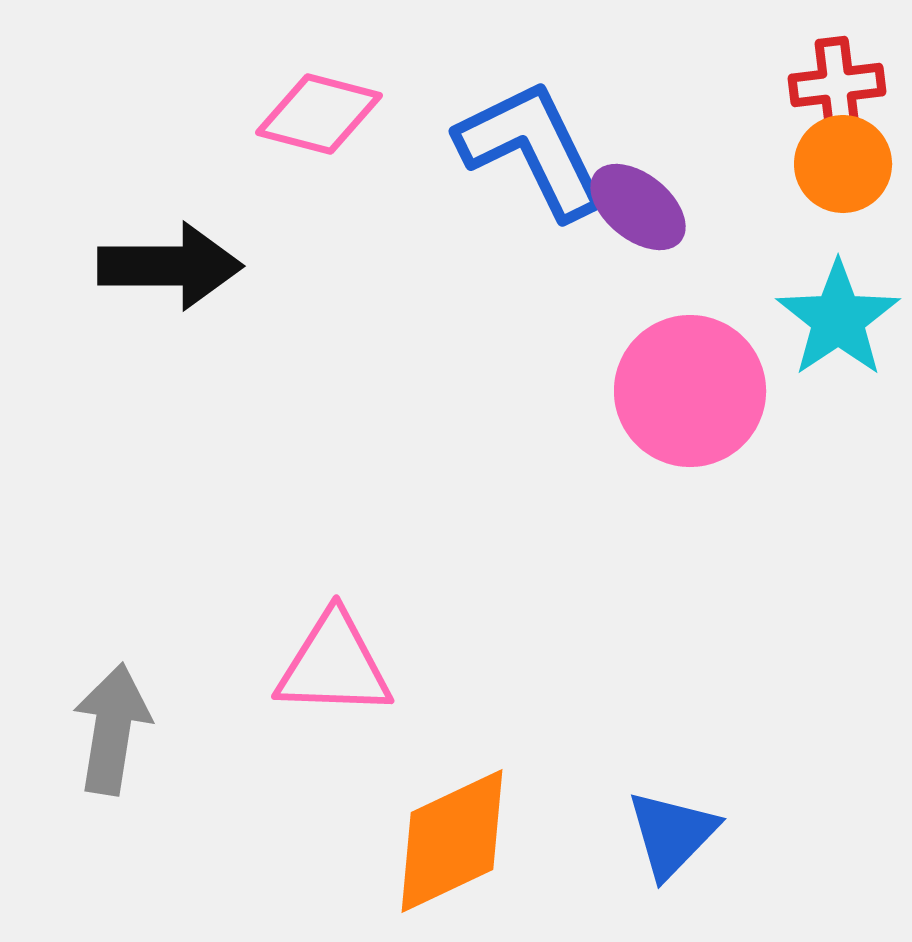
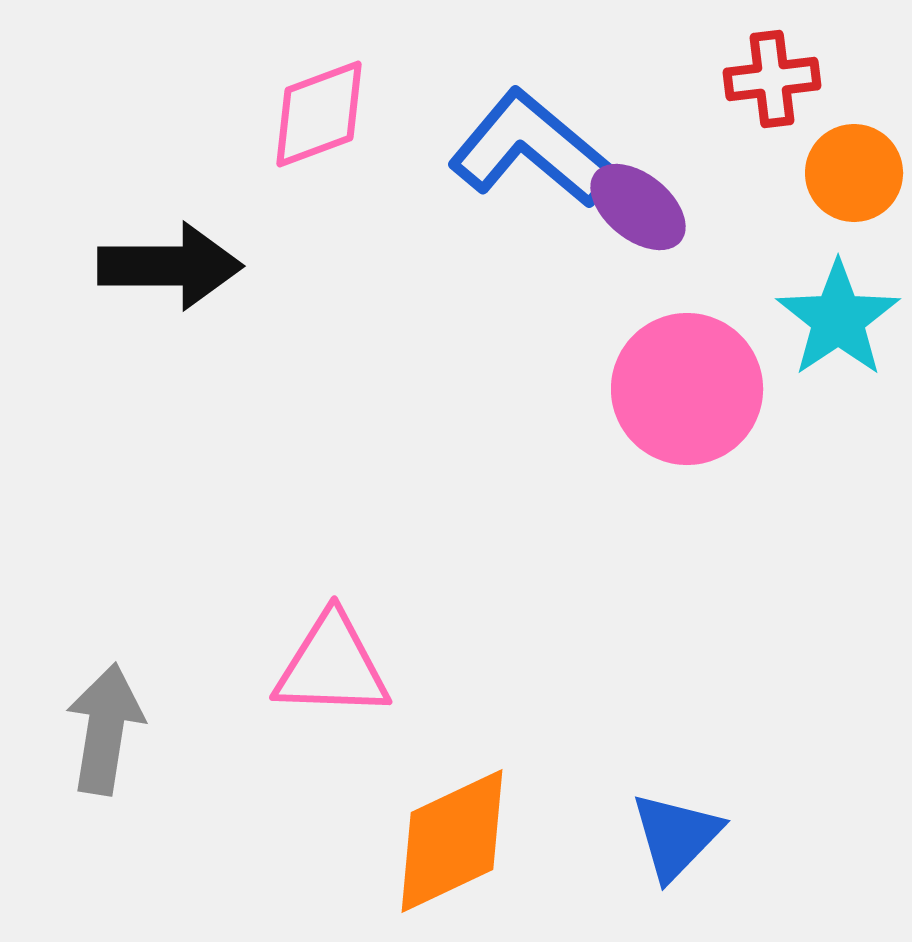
red cross: moved 65 px left, 6 px up
pink diamond: rotated 35 degrees counterclockwise
blue L-shape: rotated 24 degrees counterclockwise
orange circle: moved 11 px right, 9 px down
pink circle: moved 3 px left, 2 px up
pink triangle: moved 2 px left, 1 px down
gray arrow: moved 7 px left
blue triangle: moved 4 px right, 2 px down
